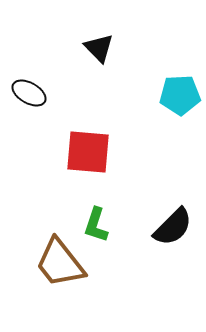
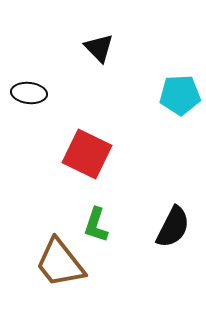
black ellipse: rotated 24 degrees counterclockwise
red square: moved 1 px left, 2 px down; rotated 21 degrees clockwise
black semicircle: rotated 18 degrees counterclockwise
